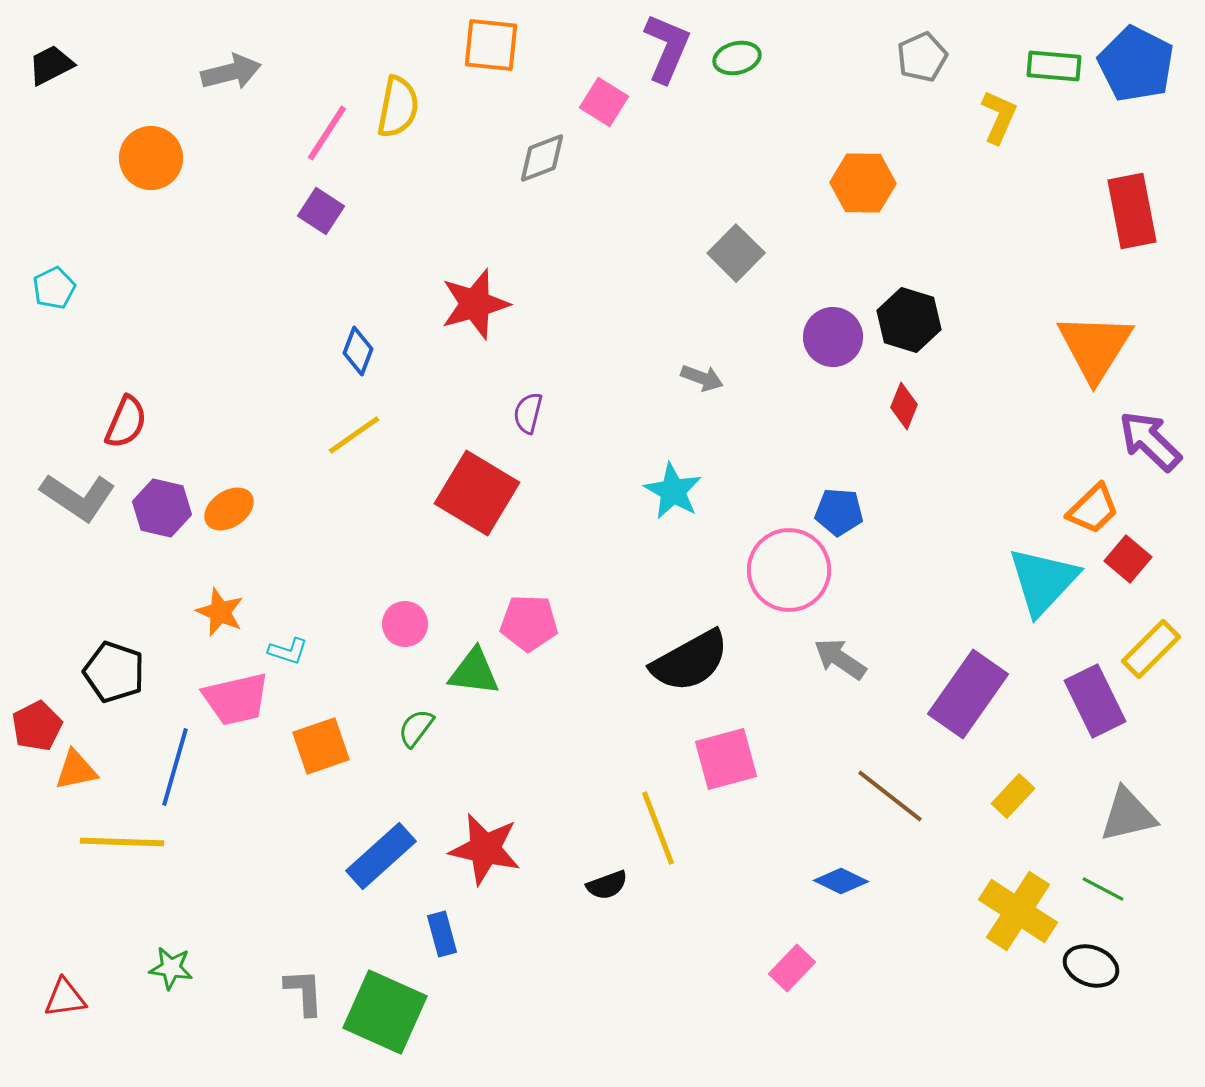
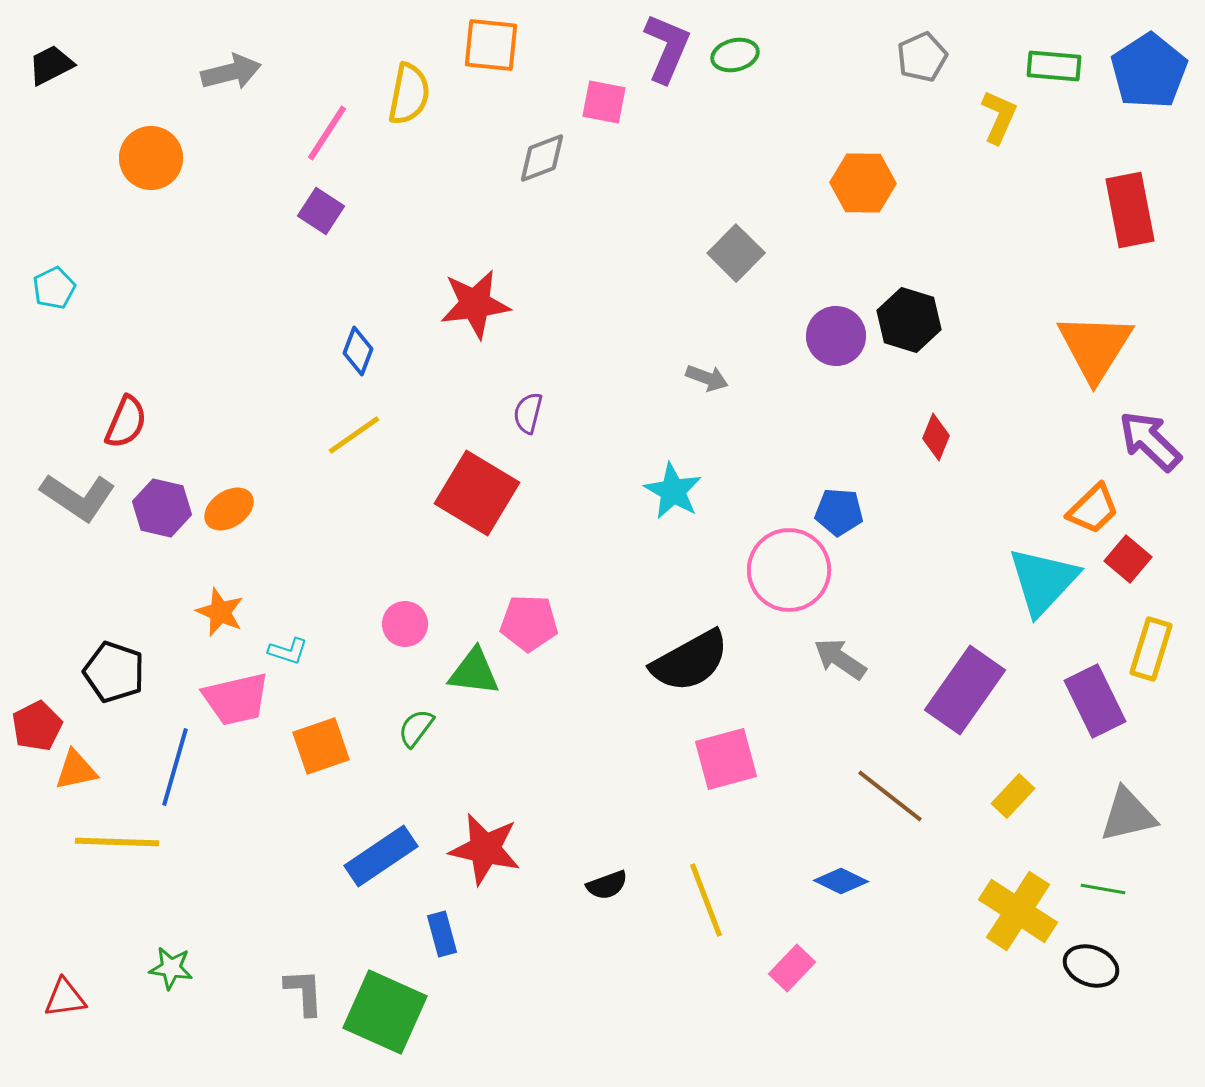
green ellipse at (737, 58): moved 2 px left, 3 px up
blue pentagon at (1136, 64): moved 13 px right, 7 px down; rotated 12 degrees clockwise
pink square at (604, 102): rotated 21 degrees counterclockwise
yellow semicircle at (398, 107): moved 11 px right, 13 px up
red rectangle at (1132, 211): moved 2 px left, 1 px up
red star at (475, 304): rotated 8 degrees clockwise
purple circle at (833, 337): moved 3 px right, 1 px up
gray arrow at (702, 378): moved 5 px right
red diamond at (904, 406): moved 32 px right, 31 px down
yellow rectangle at (1151, 649): rotated 28 degrees counterclockwise
purple rectangle at (968, 694): moved 3 px left, 4 px up
yellow line at (658, 828): moved 48 px right, 72 px down
yellow line at (122, 842): moved 5 px left
blue rectangle at (381, 856): rotated 8 degrees clockwise
green line at (1103, 889): rotated 18 degrees counterclockwise
